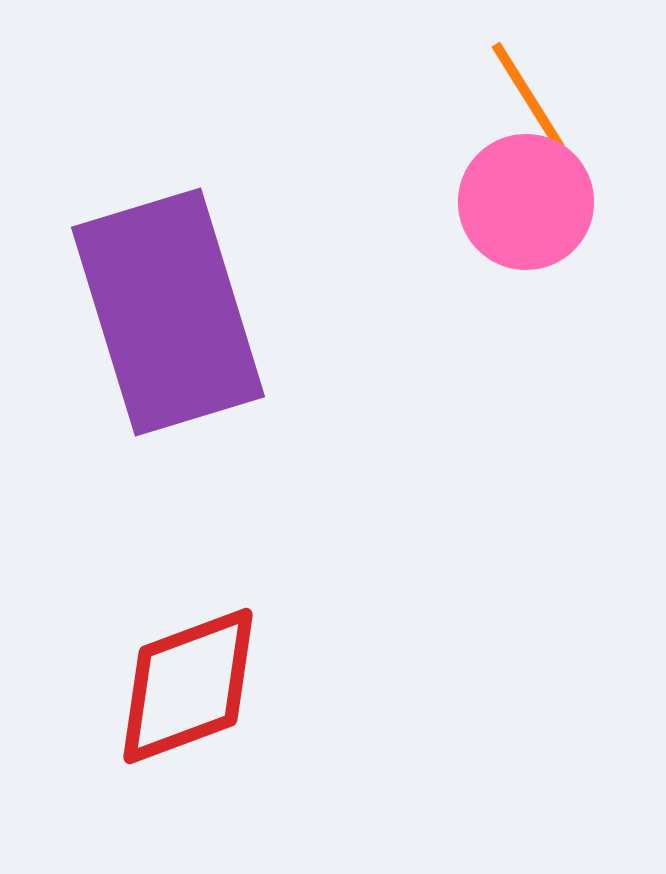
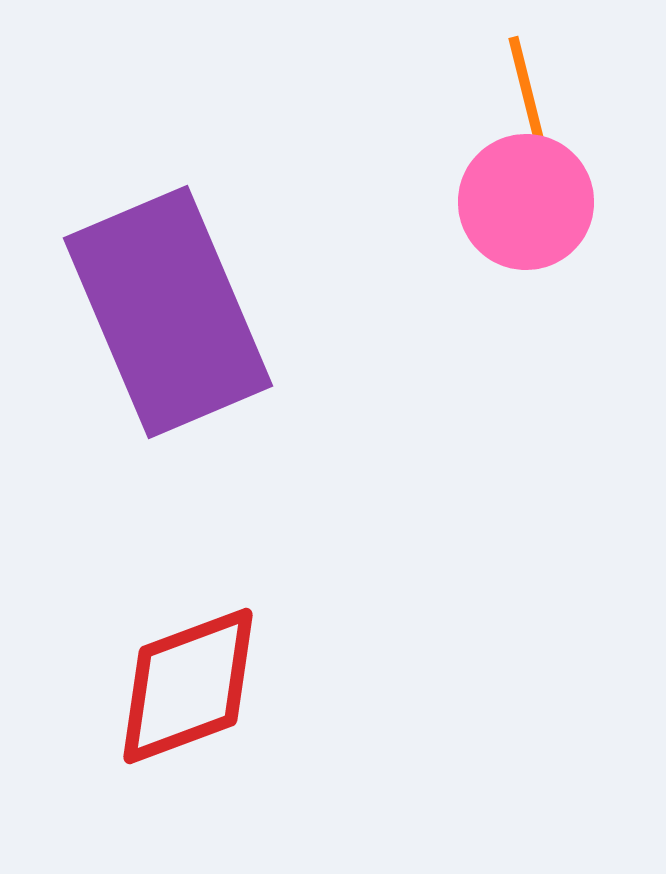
orange line: rotated 18 degrees clockwise
purple rectangle: rotated 6 degrees counterclockwise
